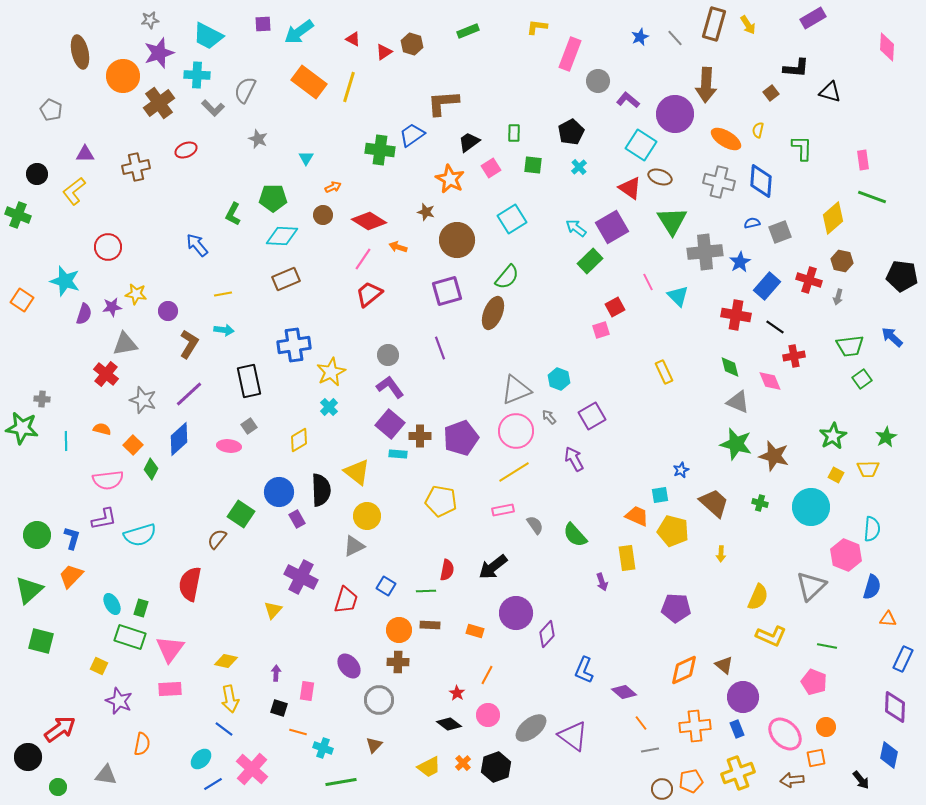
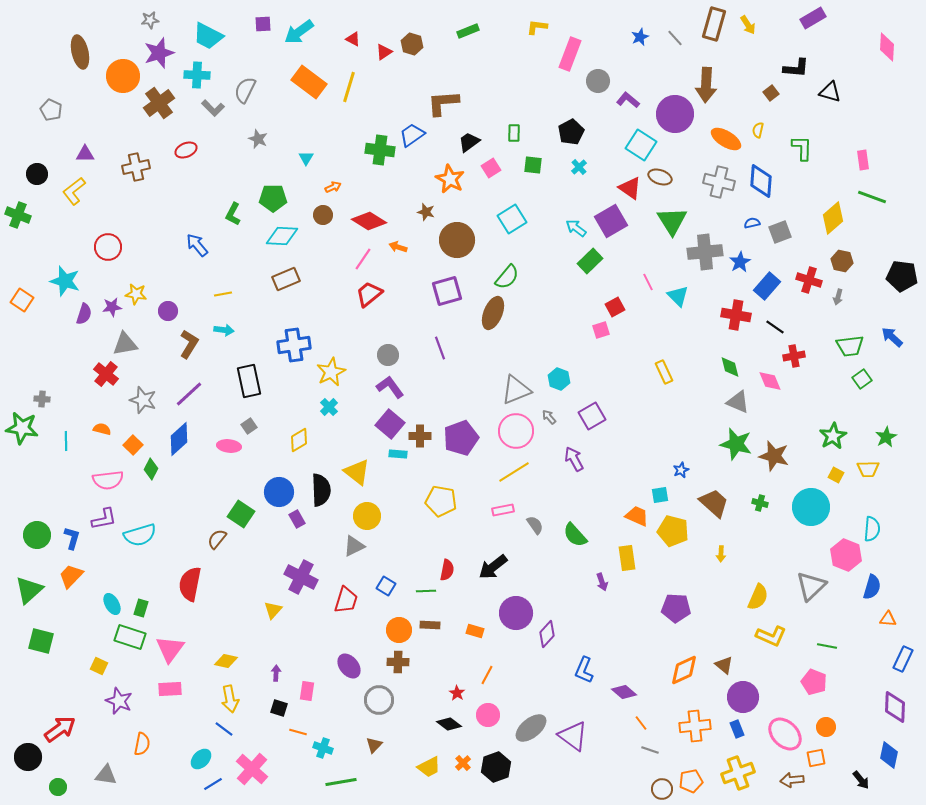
purple square at (612, 227): moved 1 px left, 6 px up
gray line at (650, 750): rotated 30 degrees clockwise
